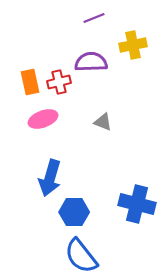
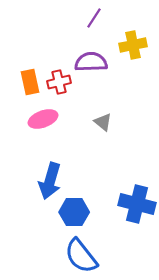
purple line: rotated 35 degrees counterclockwise
gray triangle: rotated 18 degrees clockwise
blue arrow: moved 3 px down
